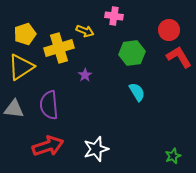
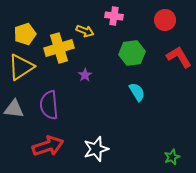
red circle: moved 4 px left, 10 px up
green star: moved 1 px left, 1 px down
